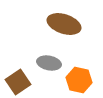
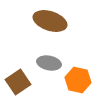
brown ellipse: moved 14 px left, 3 px up
orange hexagon: moved 1 px left
